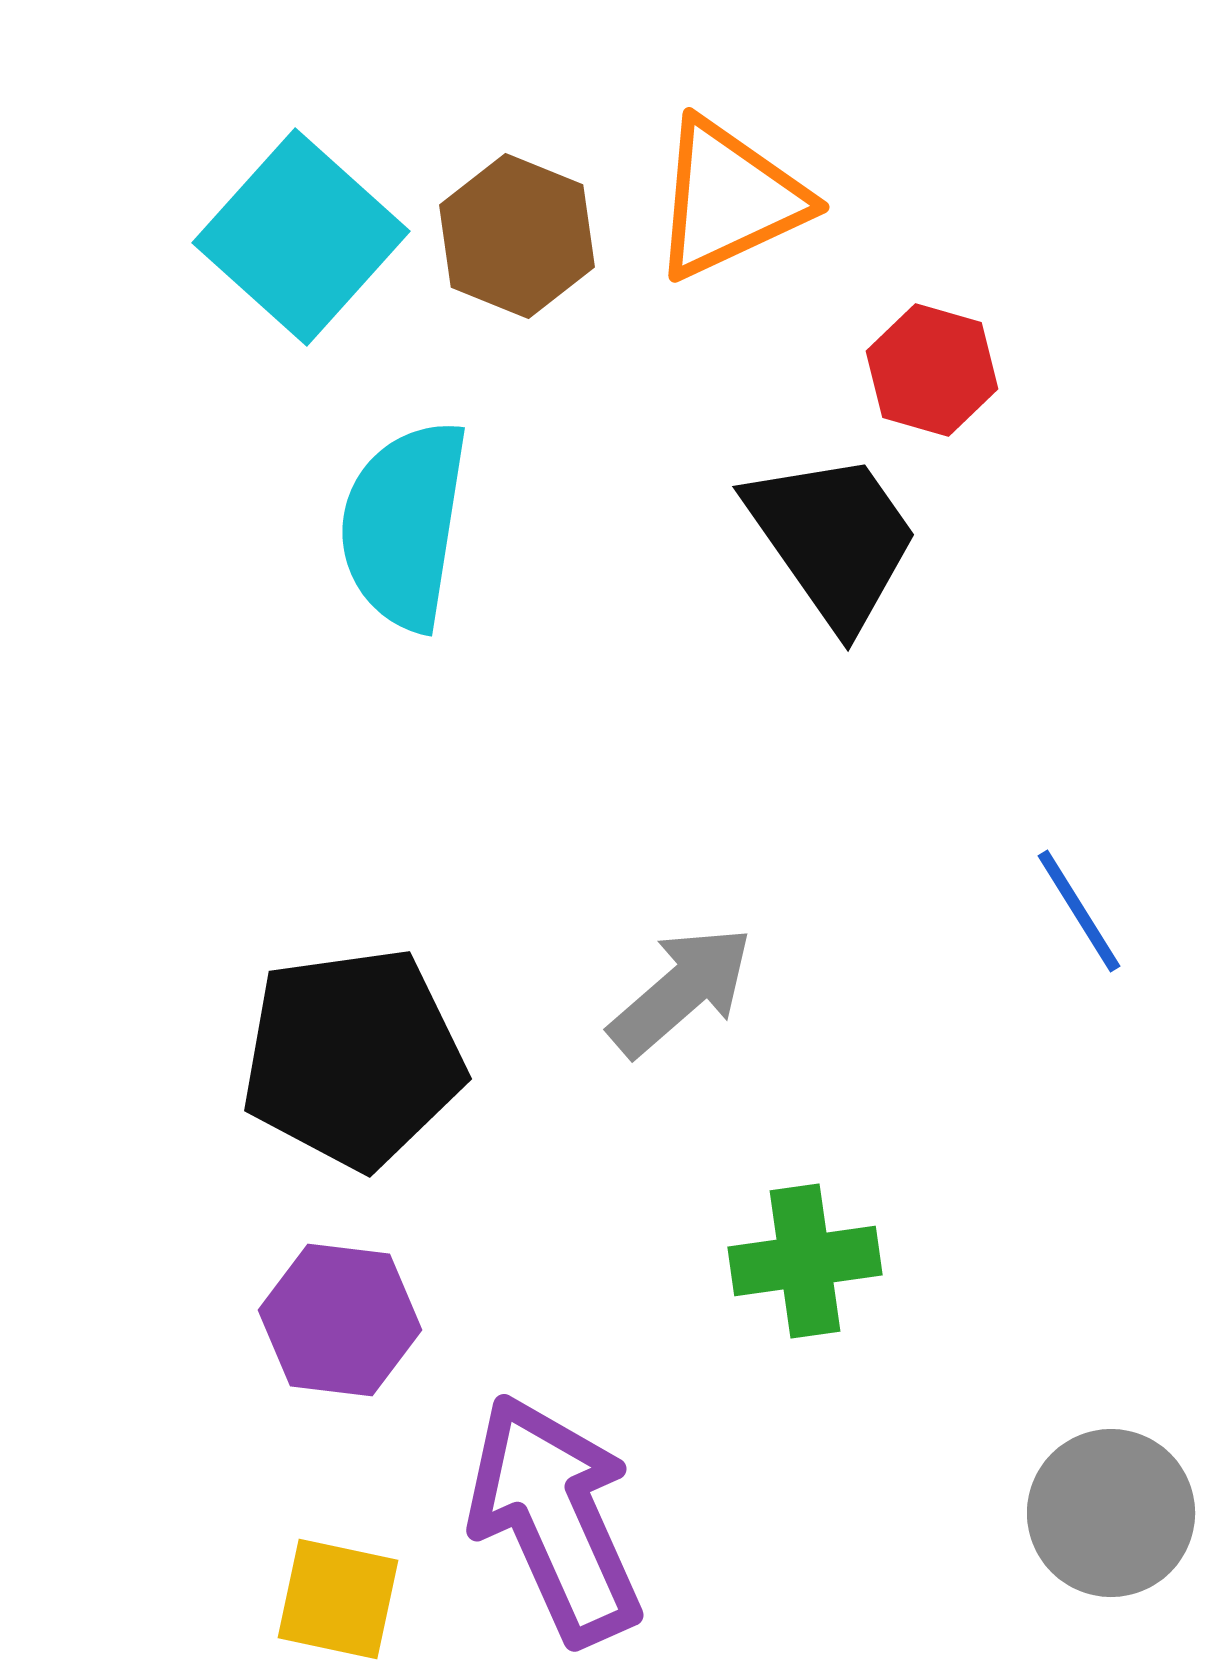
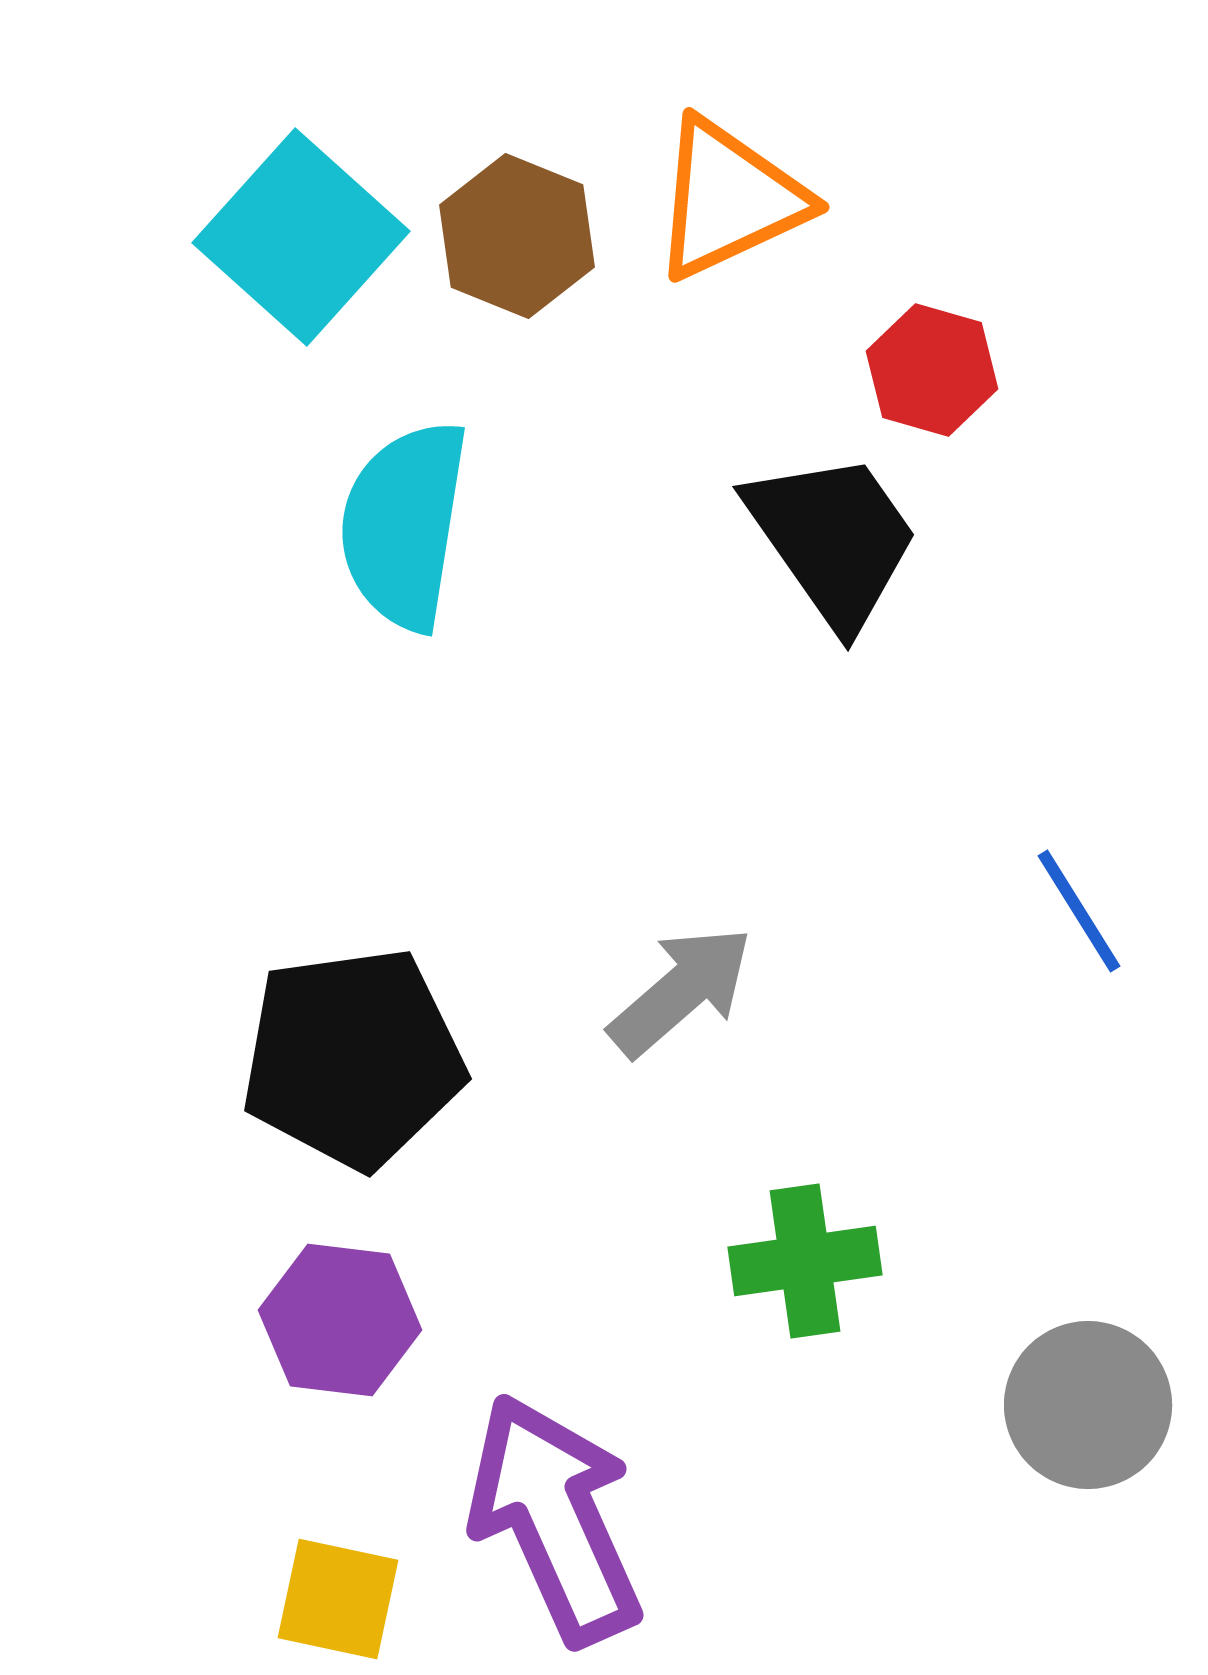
gray circle: moved 23 px left, 108 px up
